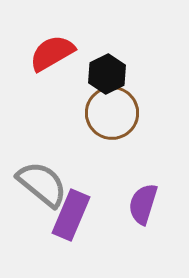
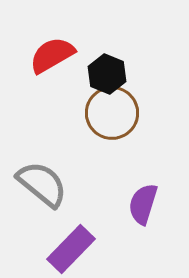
red semicircle: moved 2 px down
black hexagon: rotated 12 degrees counterclockwise
purple rectangle: moved 34 px down; rotated 21 degrees clockwise
